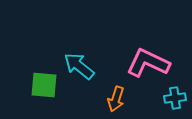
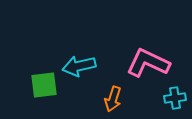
cyan arrow: rotated 52 degrees counterclockwise
green square: rotated 12 degrees counterclockwise
orange arrow: moved 3 px left
